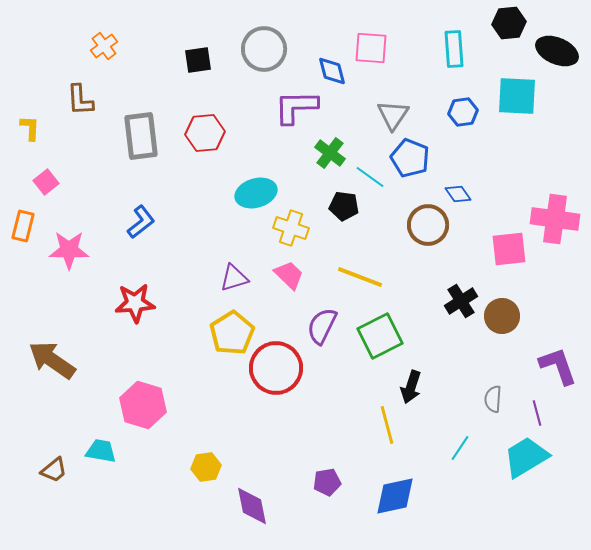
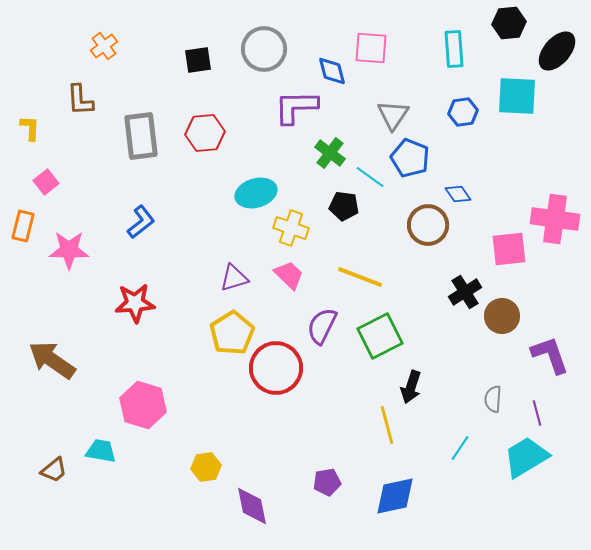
black ellipse at (557, 51): rotated 72 degrees counterclockwise
black cross at (461, 301): moved 4 px right, 9 px up
purple L-shape at (558, 366): moved 8 px left, 11 px up
